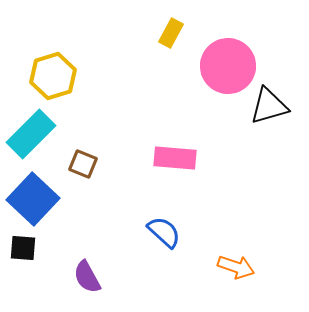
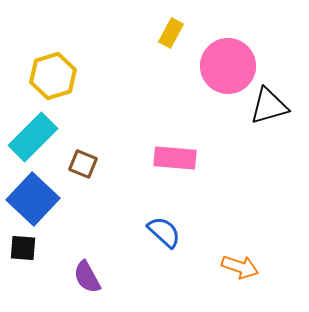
cyan rectangle: moved 2 px right, 3 px down
orange arrow: moved 4 px right
